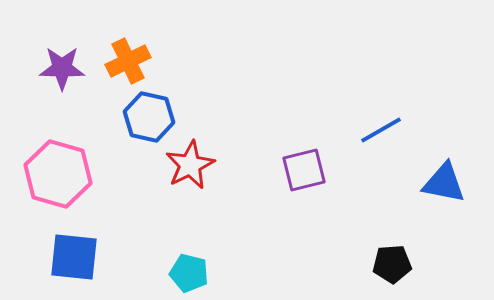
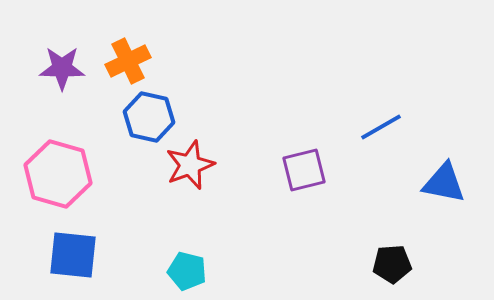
blue line: moved 3 px up
red star: rotated 6 degrees clockwise
blue square: moved 1 px left, 2 px up
cyan pentagon: moved 2 px left, 2 px up
